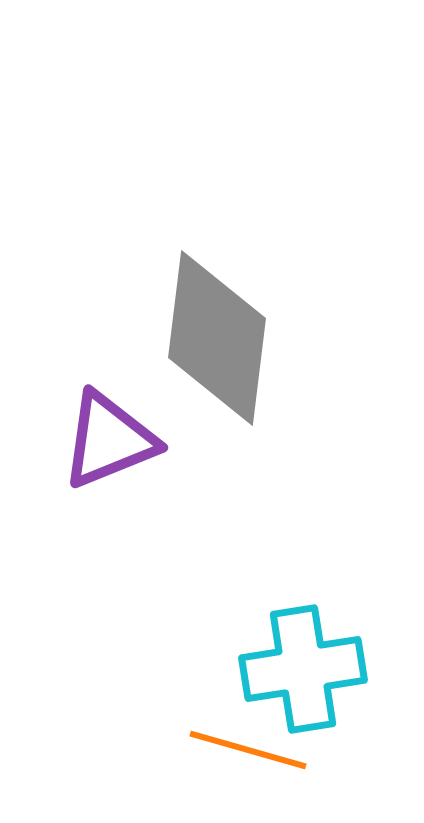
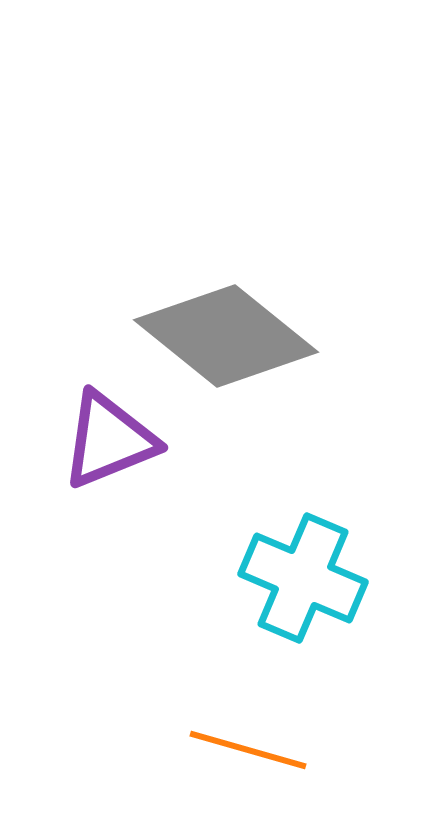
gray diamond: moved 9 px right, 2 px up; rotated 58 degrees counterclockwise
cyan cross: moved 91 px up; rotated 32 degrees clockwise
